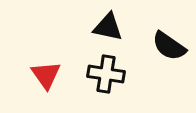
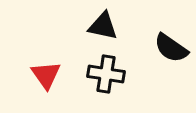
black triangle: moved 5 px left, 1 px up
black semicircle: moved 2 px right, 2 px down
